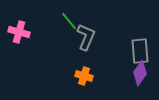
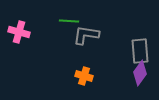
green line: rotated 48 degrees counterclockwise
gray L-shape: moved 2 px up; rotated 104 degrees counterclockwise
